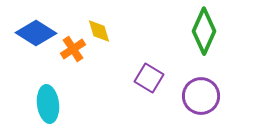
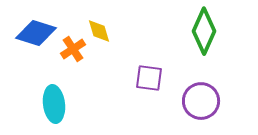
blue diamond: rotated 15 degrees counterclockwise
purple square: rotated 24 degrees counterclockwise
purple circle: moved 5 px down
cyan ellipse: moved 6 px right
